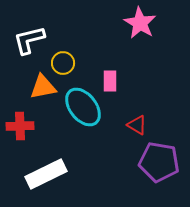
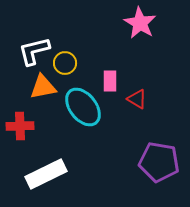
white L-shape: moved 5 px right, 11 px down
yellow circle: moved 2 px right
red triangle: moved 26 px up
